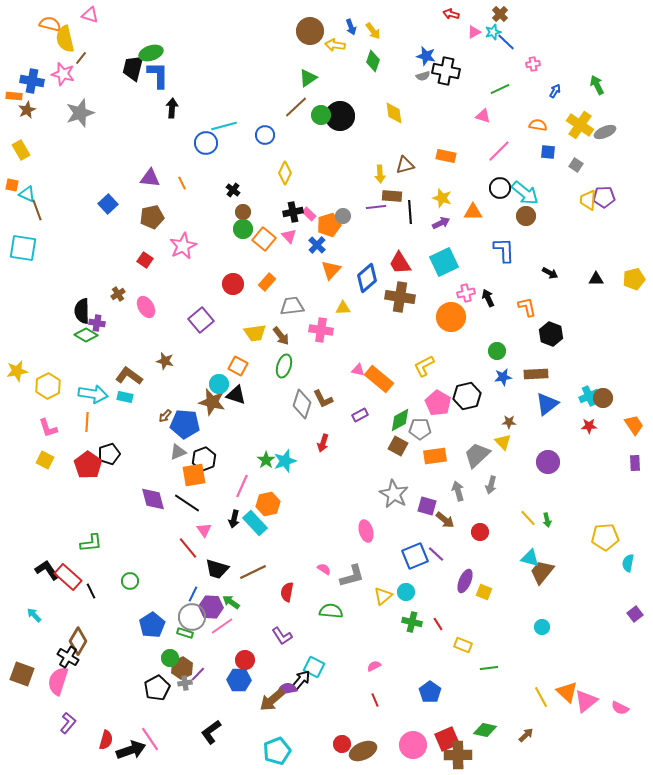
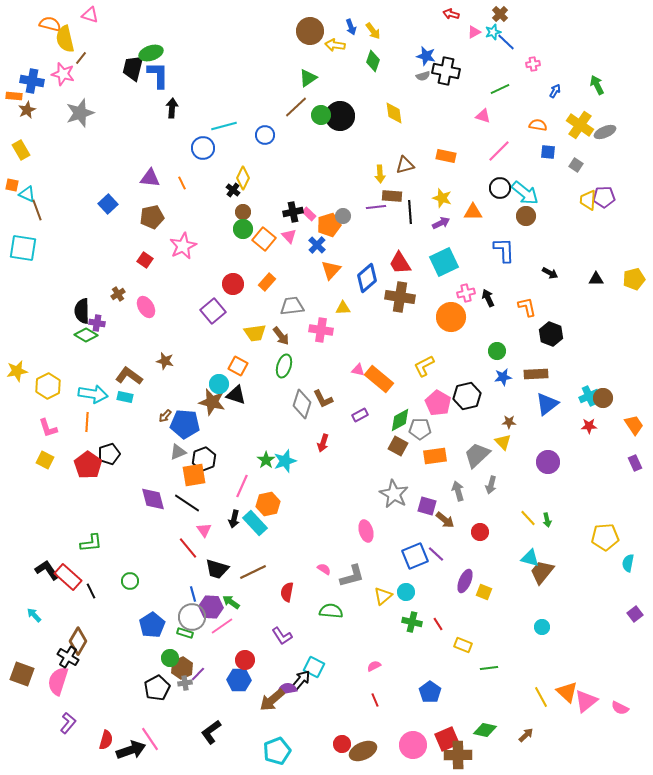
blue circle at (206, 143): moved 3 px left, 5 px down
yellow diamond at (285, 173): moved 42 px left, 5 px down
purple square at (201, 320): moved 12 px right, 9 px up
purple rectangle at (635, 463): rotated 21 degrees counterclockwise
blue line at (193, 594): rotated 42 degrees counterclockwise
